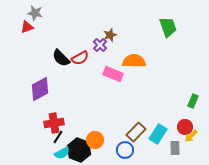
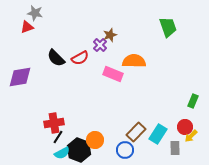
black semicircle: moved 5 px left
purple diamond: moved 20 px left, 12 px up; rotated 20 degrees clockwise
